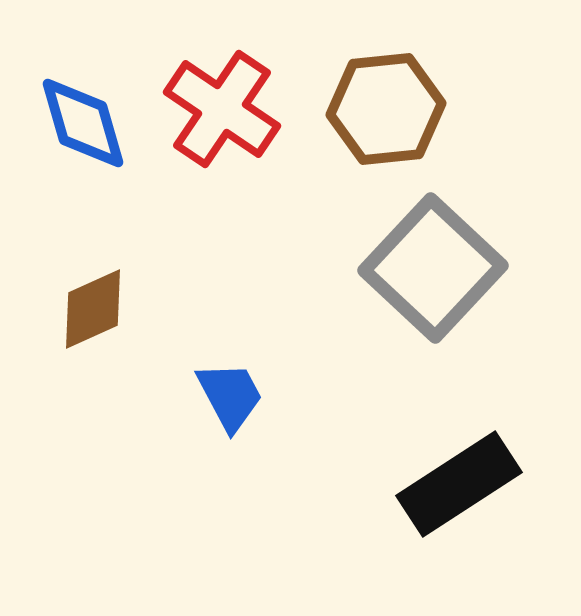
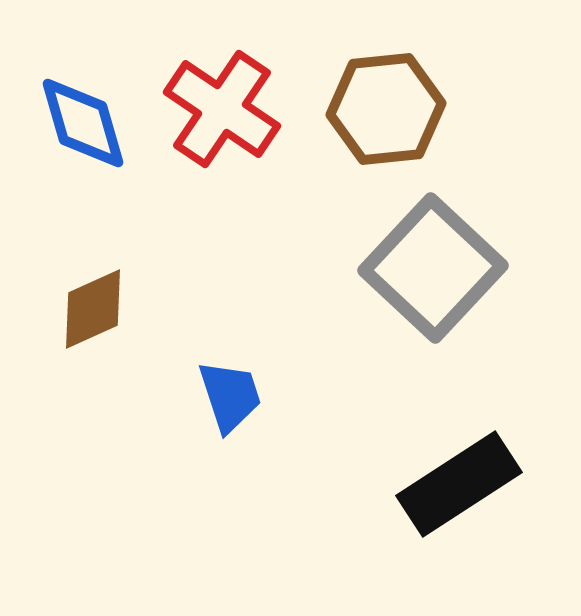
blue trapezoid: rotated 10 degrees clockwise
